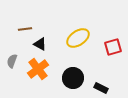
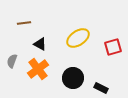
brown line: moved 1 px left, 6 px up
